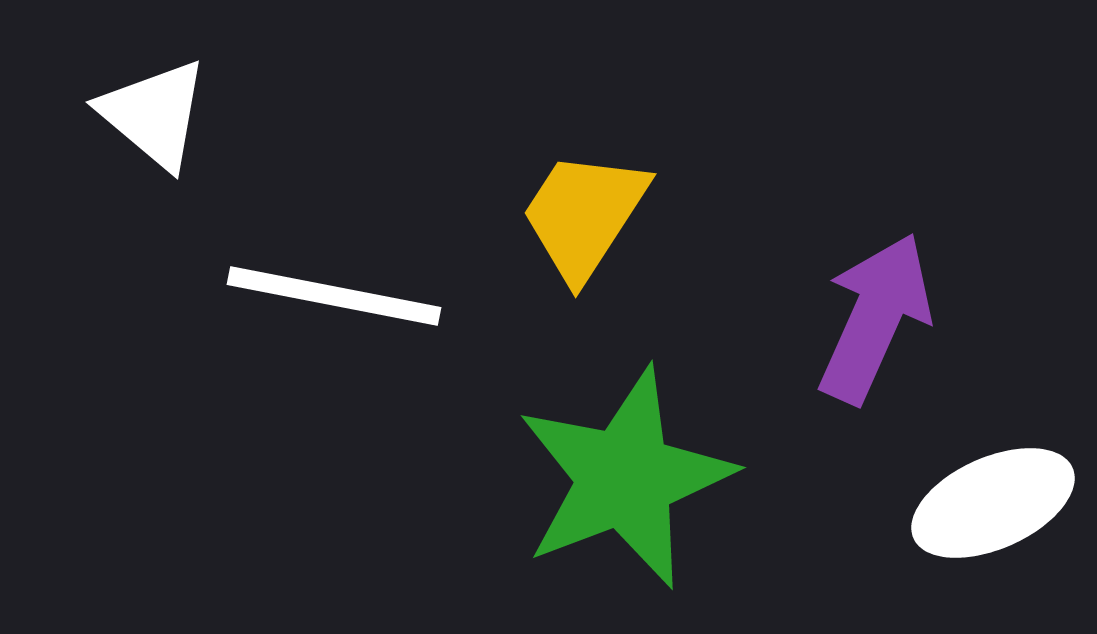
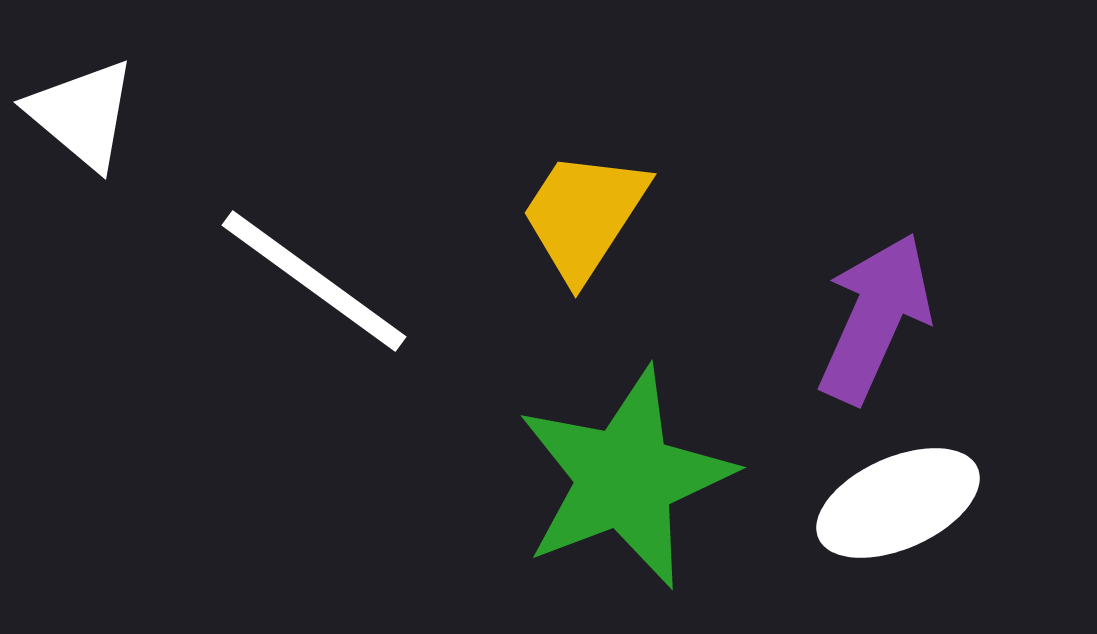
white triangle: moved 72 px left
white line: moved 20 px left, 15 px up; rotated 25 degrees clockwise
white ellipse: moved 95 px left
